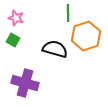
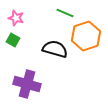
green line: moved 3 px left; rotated 66 degrees counterclockwise
purple cross: moved 2 px right, 1 px down
